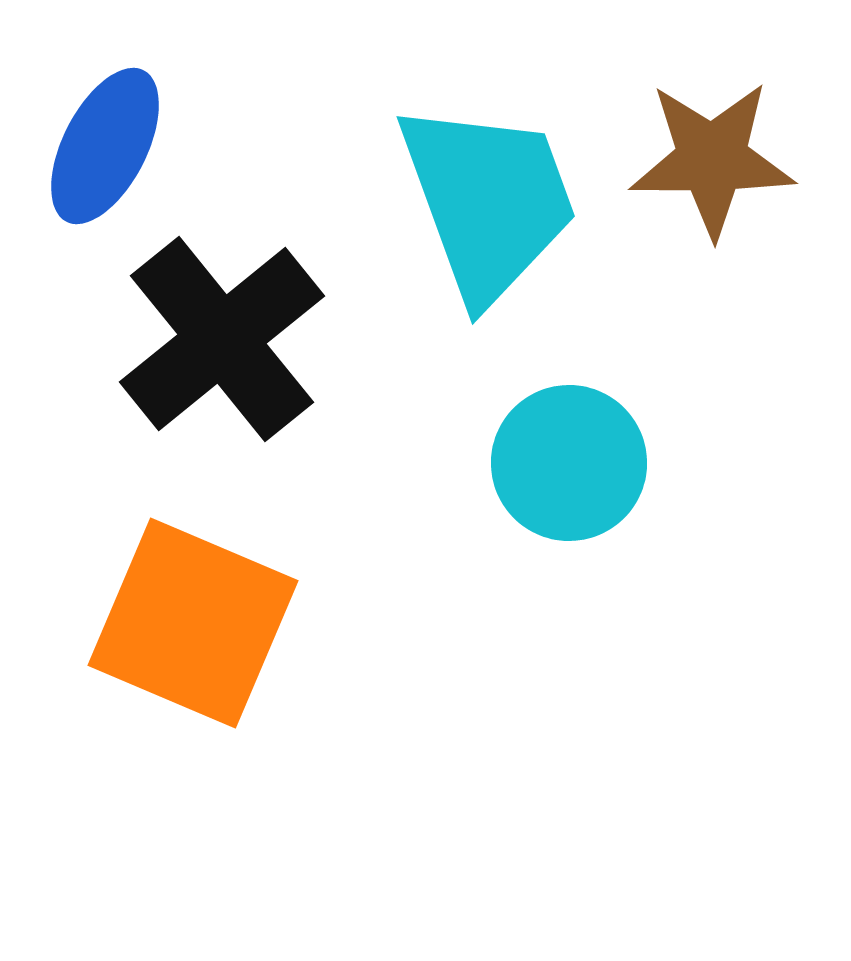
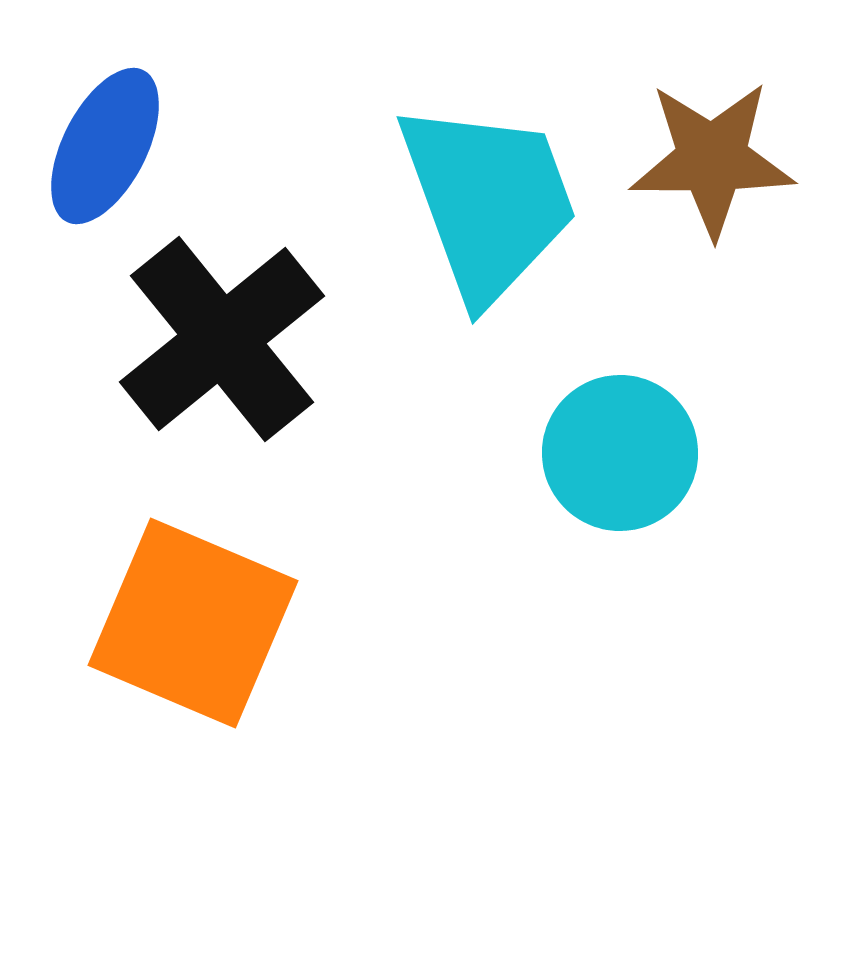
cyan circle: moved 51 px right, 10 px up
